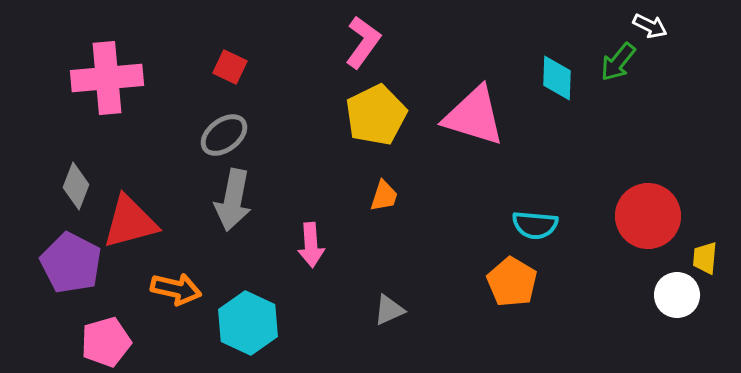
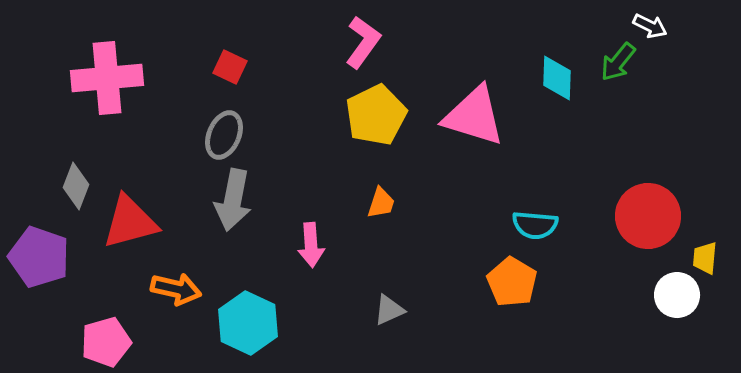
gray ellipse: rotated 30 degrees counterclockwise
orange trapezoid: moved 3 px left, 7 px down
purple pentagon: moved 32 px left, 6 px up; rotated 8 degrees counterclockwise
